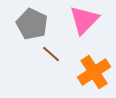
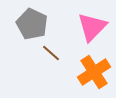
pink triangle: moved 8 px right, 7 px down
brown line: moved 1 px up
